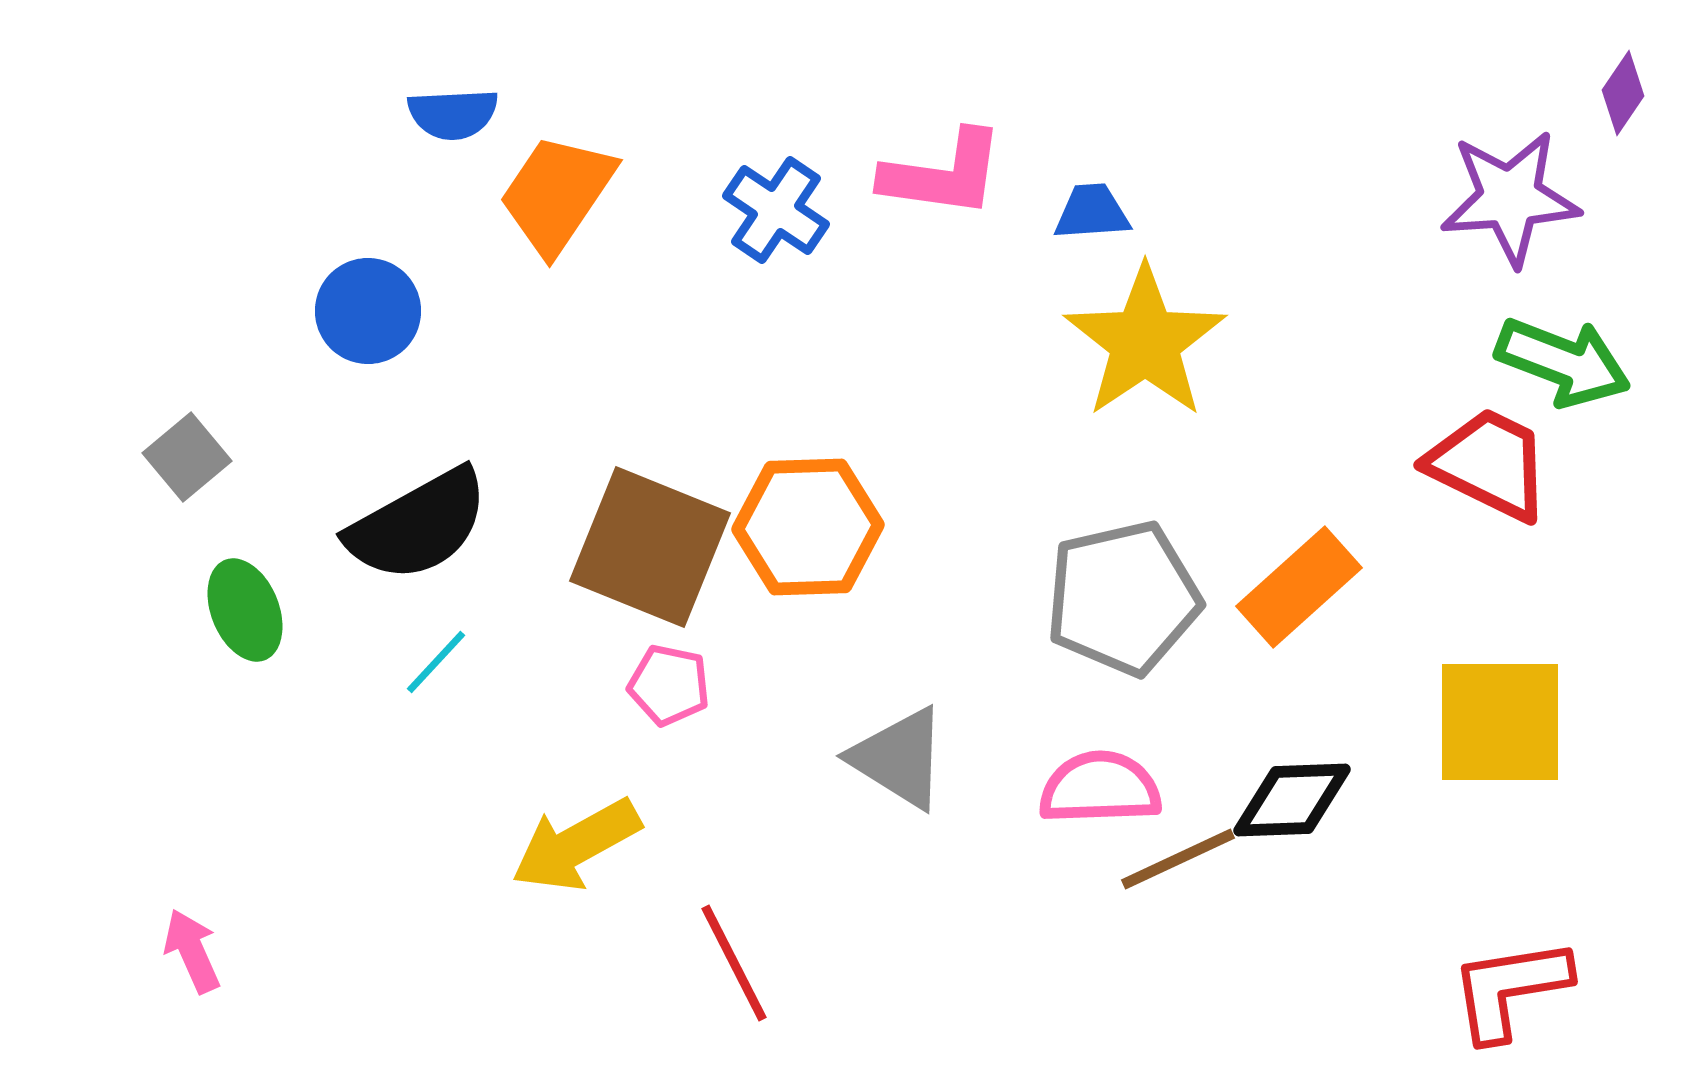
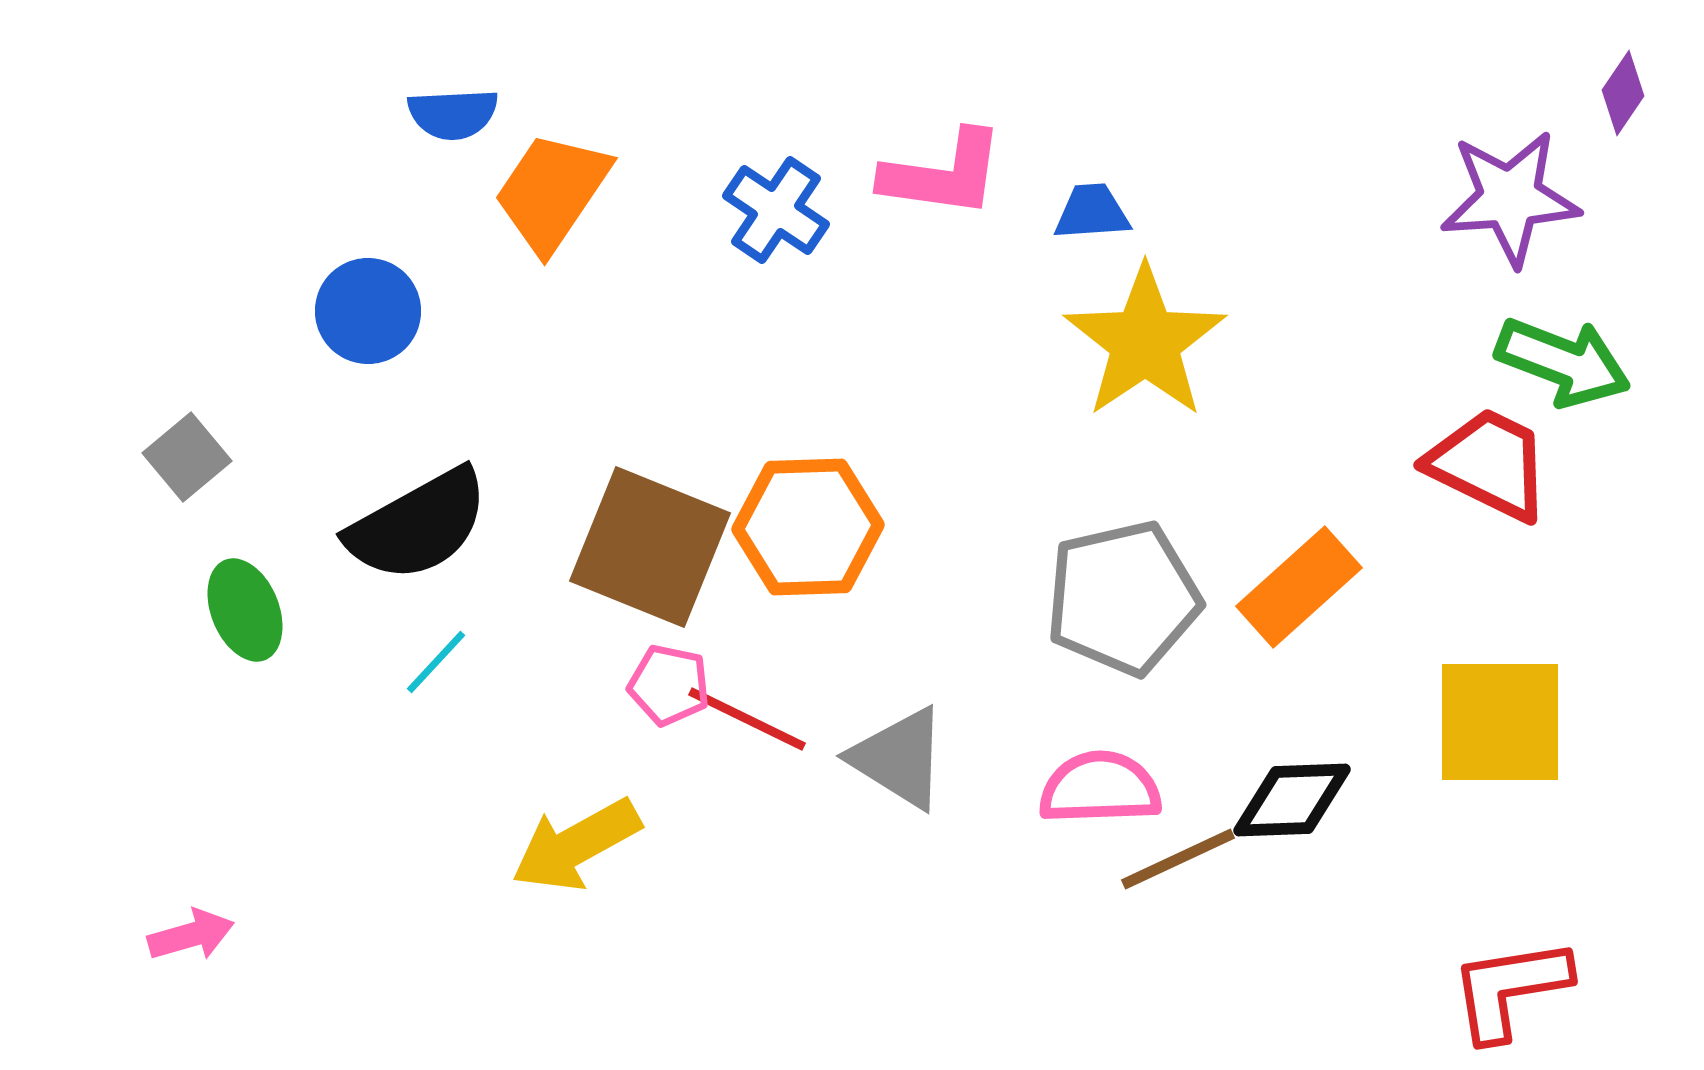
orange trapezoid: moved 5 px left, 2 px up
pink arrow: moved 1 px left, 16 px up; rotated 98 degrees clockwise
red line: moved 13 px right, 244 px up; rotated 37 degrees counterclockwise
